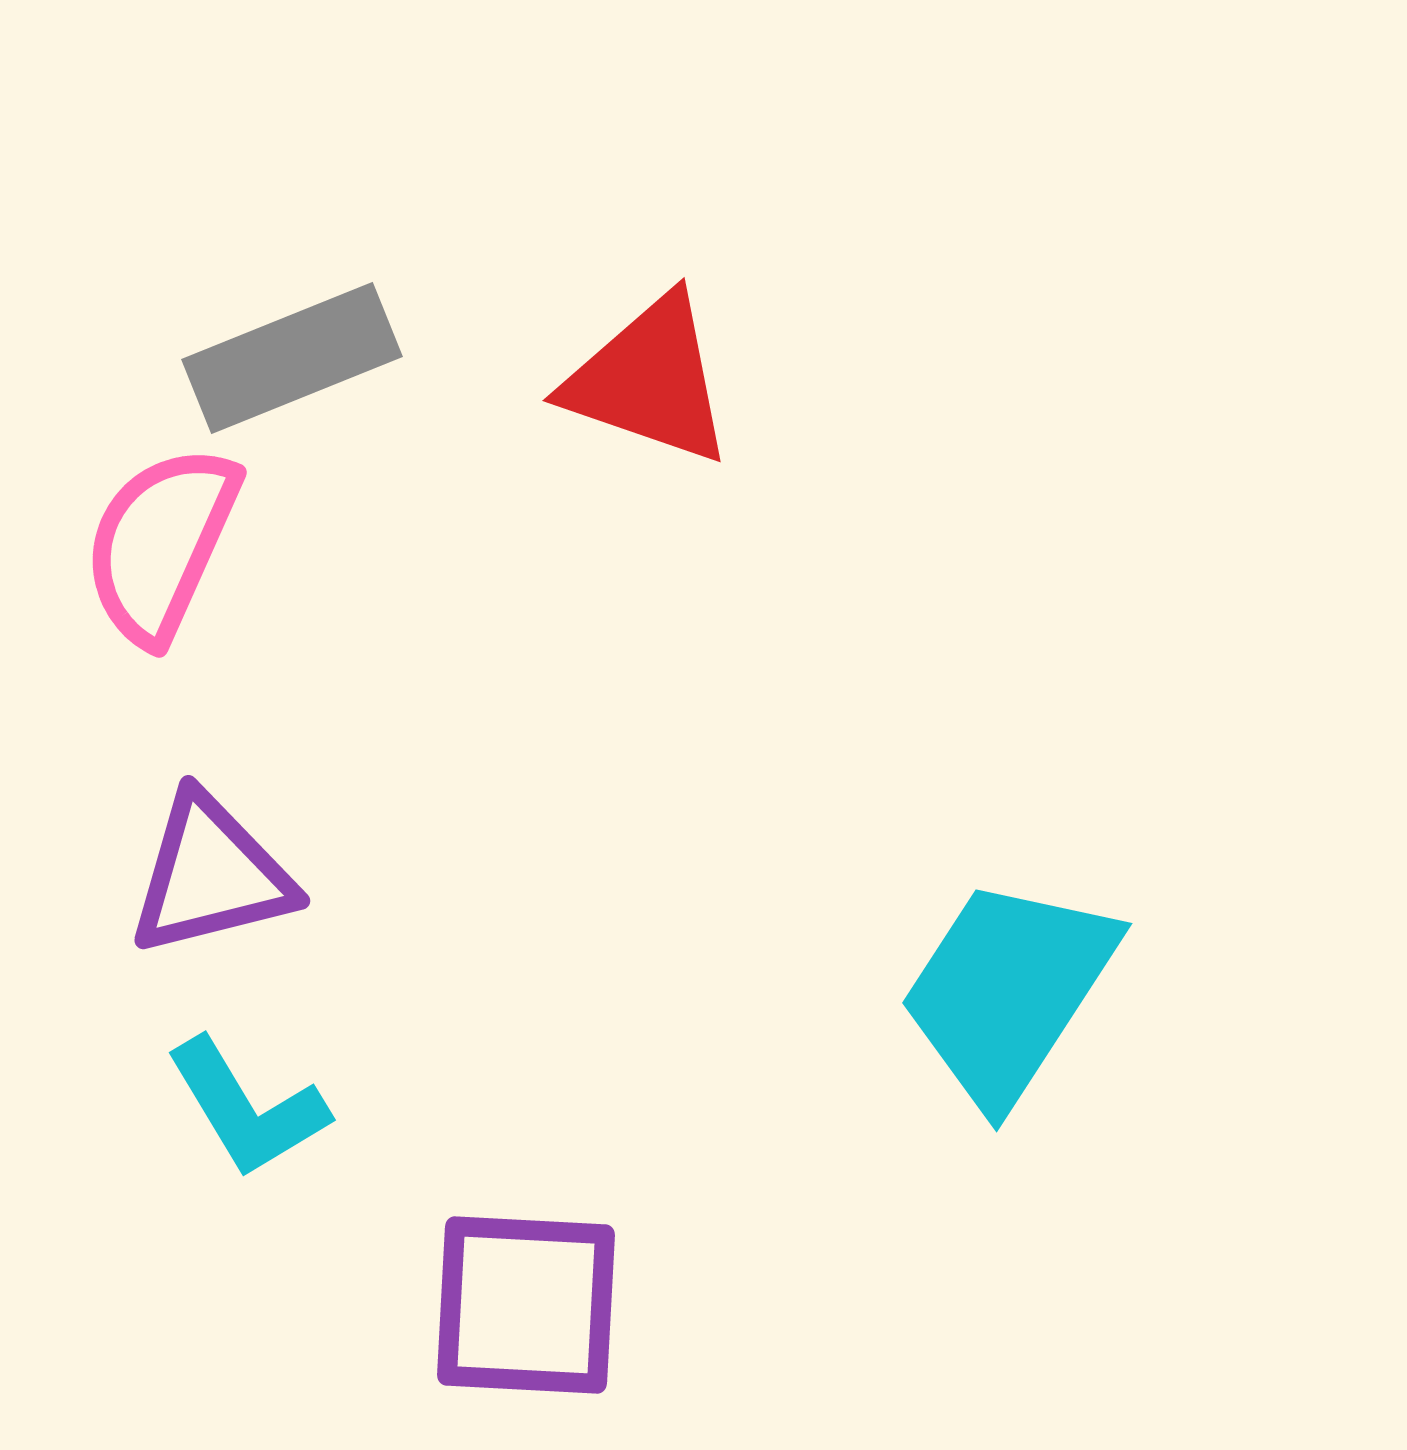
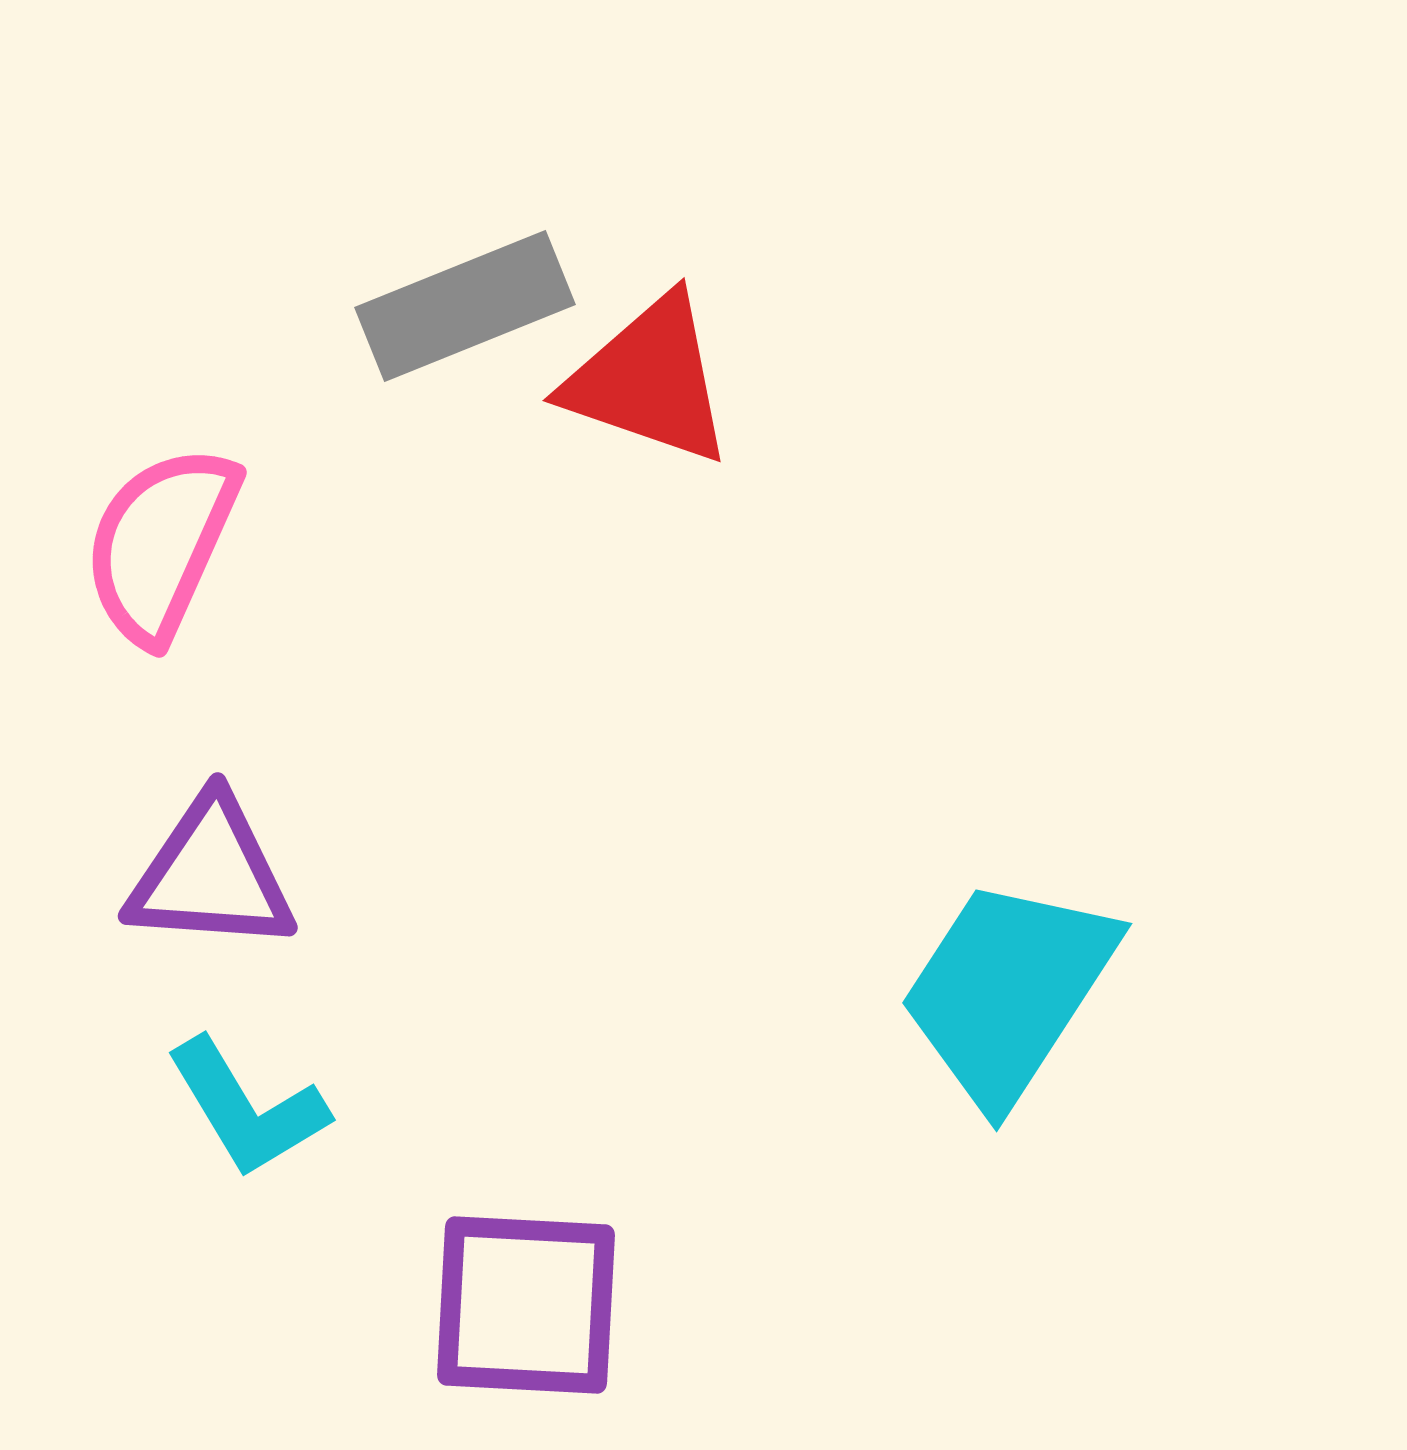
gray rectangle: moved 173 px right, 52 px up
purple triangle: rotated 18 degrees clockwise
